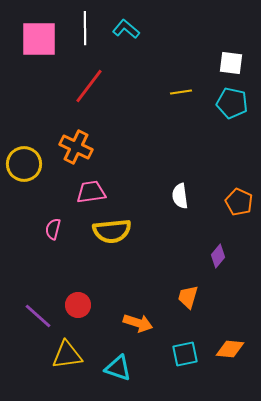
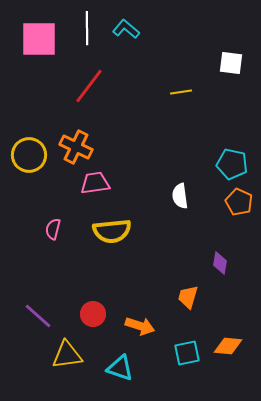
white line: moved 2 px right
cyan pentagon: moved 61 px down
yellow circle: moved 5 px right, 9 px up
pink trapezoid: moved 4 px right, 9 px up
purple diamond: moved 2 px right, 7 px down; rotated 30 degrees counterclockwise
red circle: moved 15 px right, 9 px down
orange arrow: moved 2 px right, 3 px down
orange diamond: moved 2 px left, 3 px up
cyan square: moved 2 px right, 1 px up
cyan triangle: moved 2 px right
